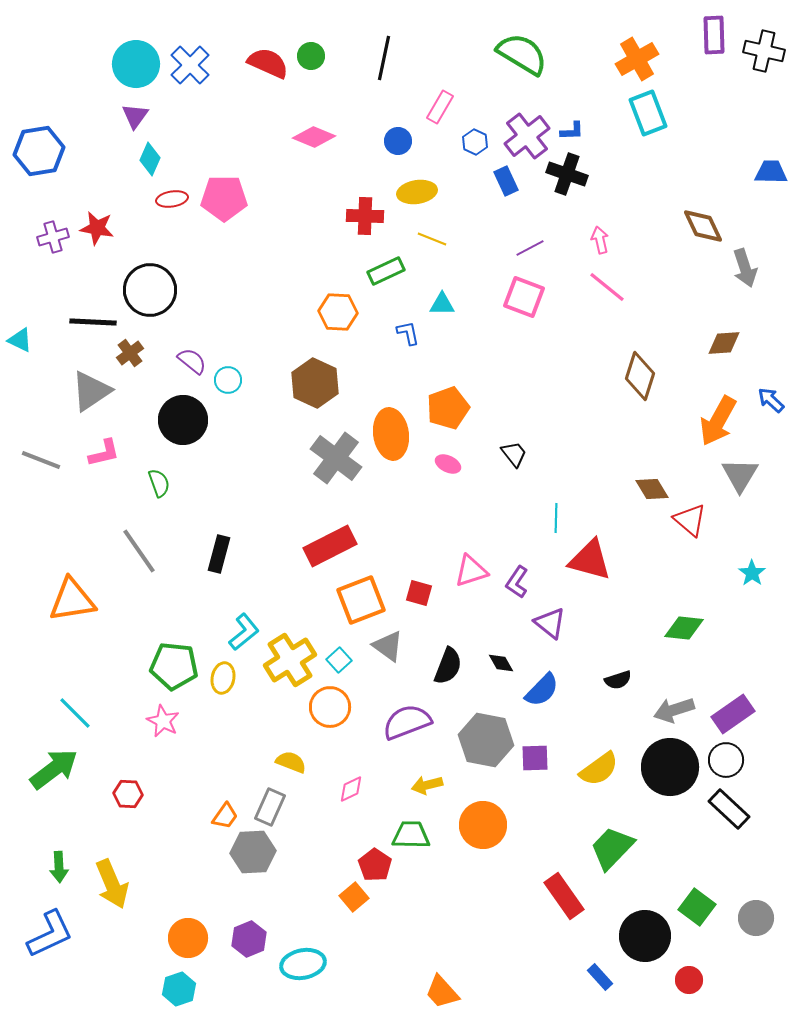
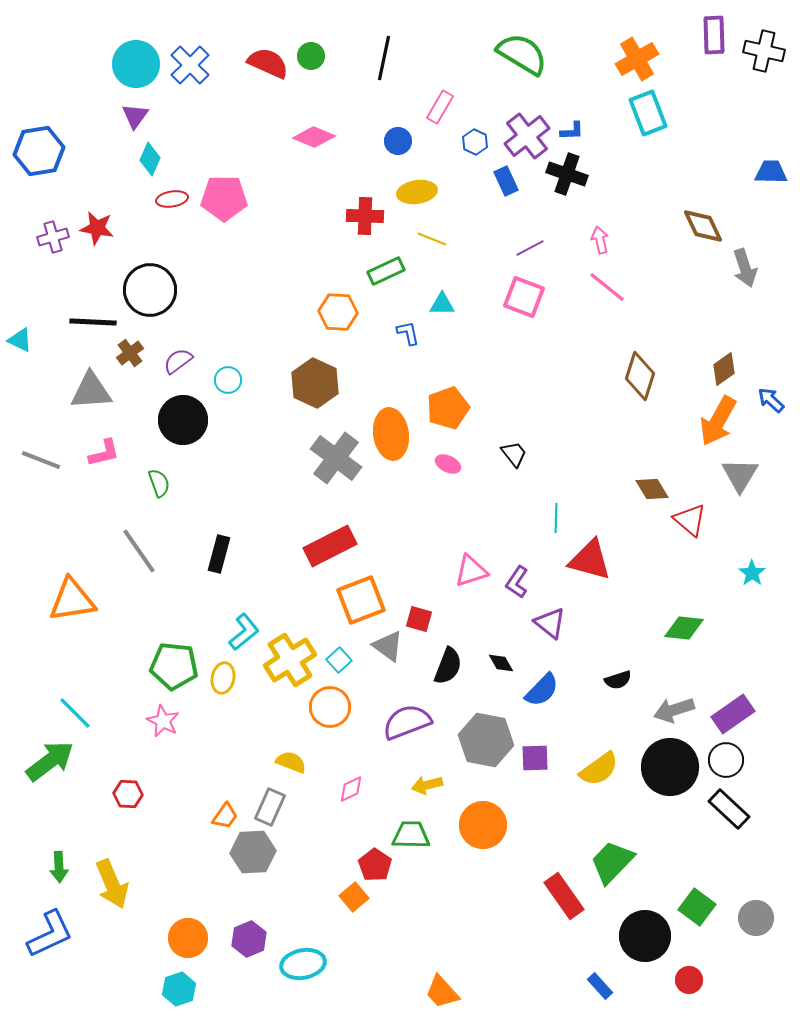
brown diamond at (724, 343): moved 26 px down; rotated 32 degrees counterclockwise
purple semicircle at (192, 361): moved 14 px left; rotated 76 degrees counterclockwise
gray triangle at (91, 391): rotated 30 degrees clockwise
red square at (419, 593): moved 26 px down
green arrow at (54, 769): moved 4 px left, 8 px up
green trapezoid at (612, 848): moved 14 px down
blue rectangle at (600, 977): moved 9 px down
